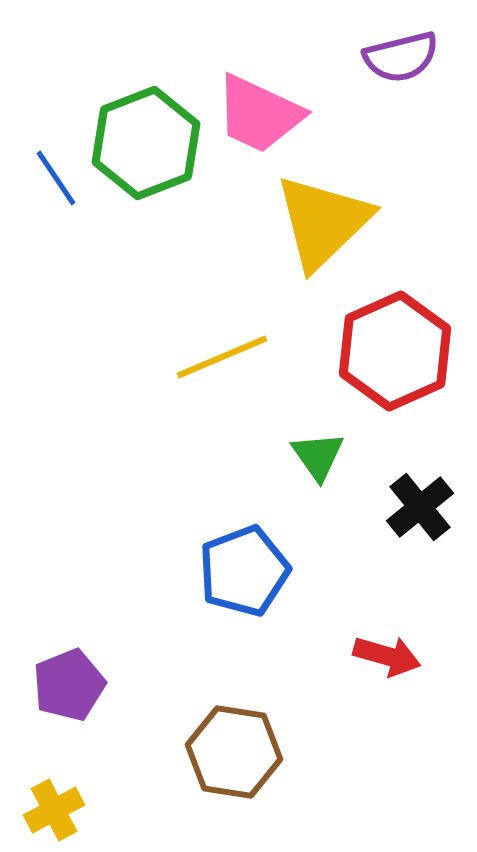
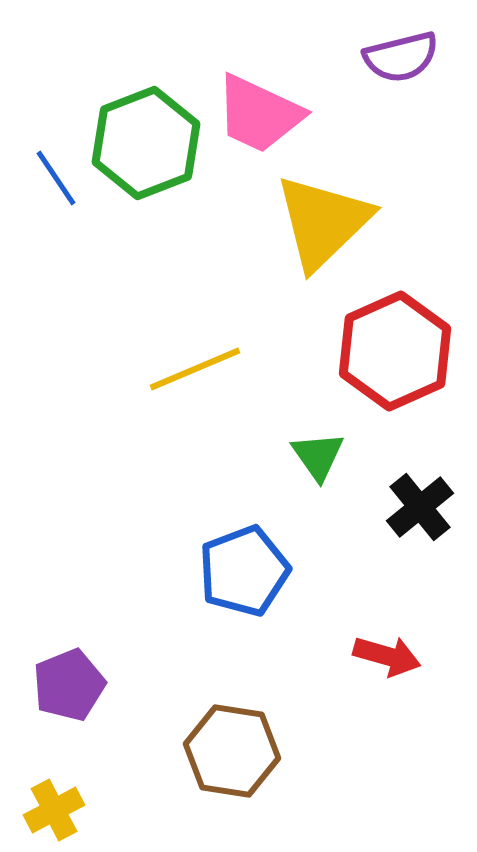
yellow line: moved 27 px left, 12 px down
brown hexagon: moved 2 px left, 1 px up
